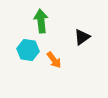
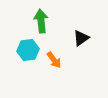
black triangle: moved 1 px left, 1 px down
cyan hexagon: rotated 15 degrees counterclockwise
